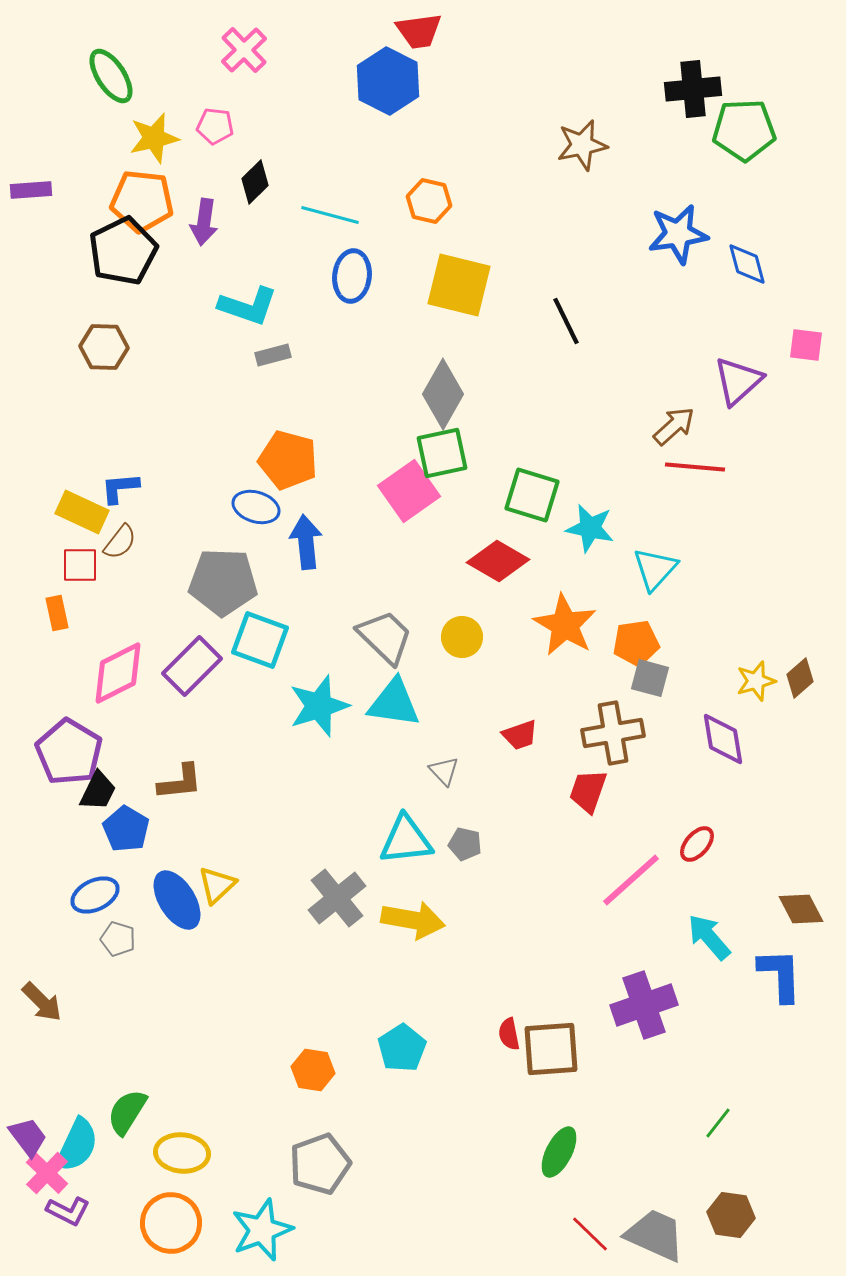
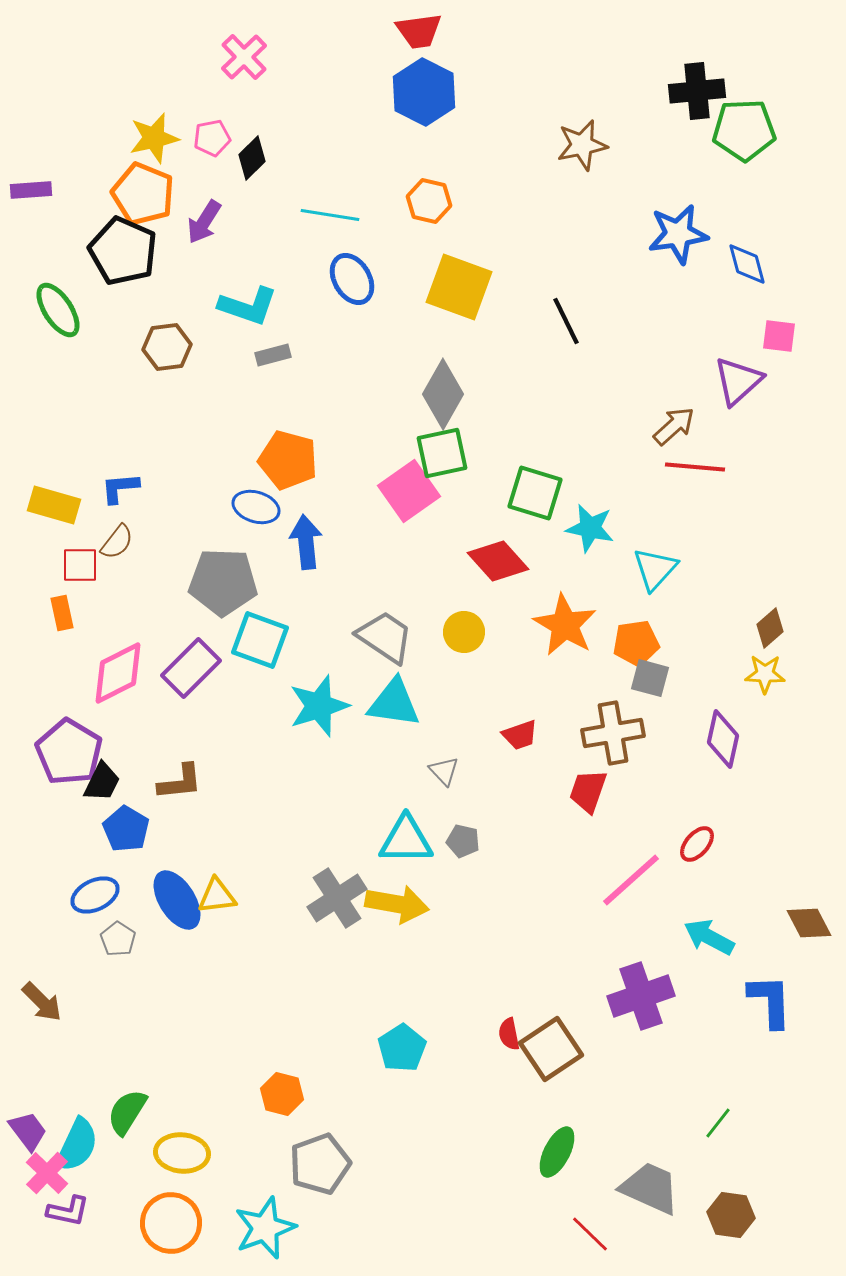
pink cross at (244, 50): moved 7 px down
green ellipse at (111, 76): moved 53 px left, 234 px down
blue hexagon at (388, 81): moved 36 px right, 11 px down
black cross at (693, 89): moved 4 px right, 2 px down
pink pentagon at (215, 126): moved 3 px left, 12 px down; rotated 18 degrees counterclockwise
black diamond at (255, 182): moved 3 px left, 24 px up
orange pentagon at (142, 201): moved 1 px right, 7 px up; rotated 16 degrees clockwise
cyan line at (330, 215): rotated 6 degrees counterclockwise
purple arrow at (204, 222): rotated 24 degrees clockwise
black pentagon at (123, 251): rotated 22 degrees counterclockwise
blue ellipse at (352, 276): moved 3 px down; rotated 36 degrees counterclockwise
yellow square at (459, 285): moved 2 px down; rotated 6 degrees clockwise
pink square at (806, 345): moved 27 px left, 9 px up
brown hexagon at (104, 347): moved 63 px right; rotated 9 degrees counterclockwise
green square at (532, 495): moved 3 px right, 2 px up
yellow rectangle at (82, 512): moved 28 px left, 7 px up; rotated 9 degrees counterclockwise
brown semicircle at (120, 542): moved 3 px left
red diamond at (498, 561): rotated 18 degrees clockwise
orange rectangle at (57, 613): moved 5 px right
gray trapezoid at (385, 637): rotated 10 degrees counterclockwise
yellow circle at (462, 637): moved 2 px right, 5 px up
purple rectangle at (192, 666): moved 1 px left, 2 px down
brown diamond at (800, 678): moved 30 px left, 50 px up
yellow star at (756, 681): moved 9 px right, 7 px up; rotated 18 degrees clockwise
purple diamond at (723, 739): rotated 22 degrees clockwise
black trapezoid at (98, 791): moved 4 px right, 9 px up
cyan triangle at (406, 840): rotated 6 degrees clockwise
gray pentagon at (465, 844): moved 2 px left, 3 px up
yellow triangle at (217, 885): moved 11 px down; rotated 36 degrees clockwise
gray cross at (337, 898): rotated 6 degrees clockwise
brown diamond at (801, 909): moved 8 px right, 14 px down
yellow arrow at (413, 920): moved 16 px left, 16 px up
cyan arrow at (709, 937): rotated 21 degrees counterclockwise
gray pentagon at (118, 939): rotated 16 degrees clockwise
blue L-shape at (780, 975): moved 10 px left, 26 px down
purple cross at (644, 1005): moved 3 px left, 9 px up
brown square at (551, 1049): rotated 30 degrees counterclockwise
orange hexagon at (313, 1070): moved 31 px left, 24 px down; rotated 6 degrees clockwise
purple trapezoid at (28, 1137): moved 6 px up
green ellipse at (559, 1152): moved 2 px left
purple L-shape at (68, 1211): rotated 15 degrees counterclockwise
cyan star at (262, 1230): moved 3 px right, 2 px up
gray trapezoid at (655, 1235): moved 5 px left, 47 px up
